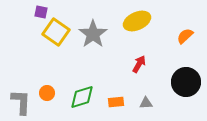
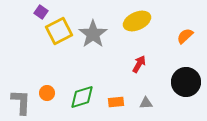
purple square: rotated 24 degrees clockwise
yellow square: moved 3 px right, 1 px up; rotated 28 degrees clockwise
